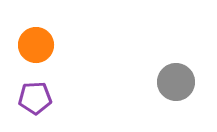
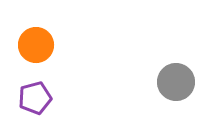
purple pentagon: rotated 12 degrees counterclockwise
